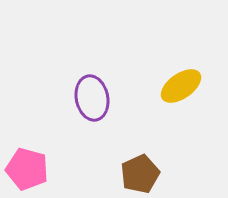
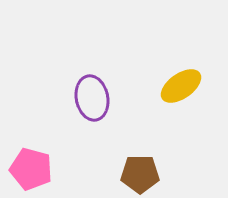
pink pentagon: moved 4 px right
brown pentagon: rotated 24 degrees clockwise
